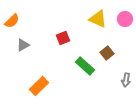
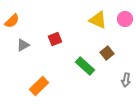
yellow triangle: moved 1 px down
red square: moved 8 px left, 1 px down
